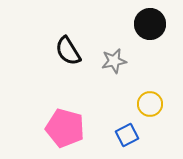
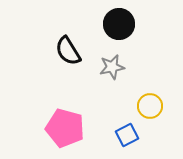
black circle: moved 31 px left
gray star: moved 2 px left, 6 px down
yellow circle: moved 2 px down
